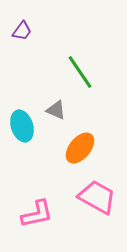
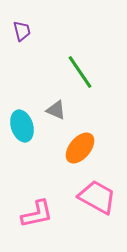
purple trapezoid: rotated 50 degrees counterclockwise
